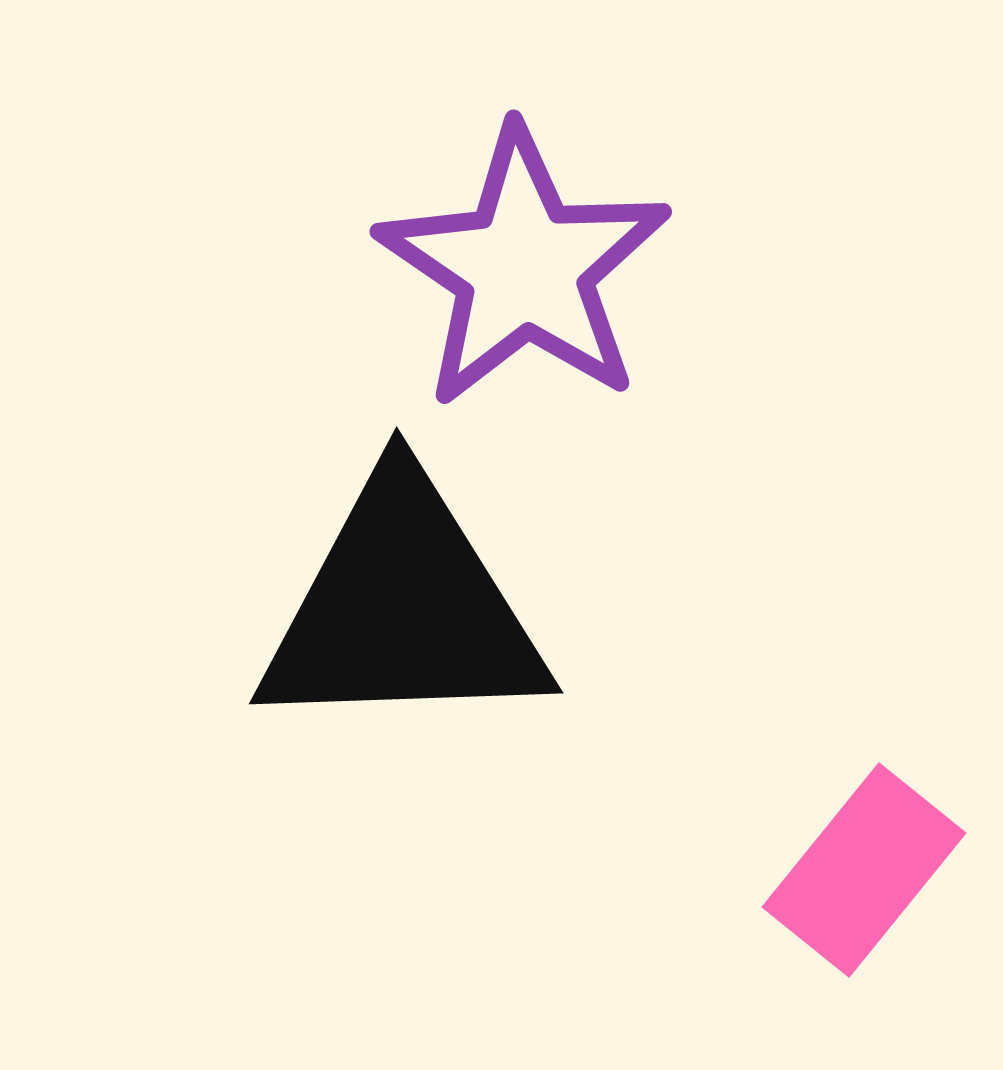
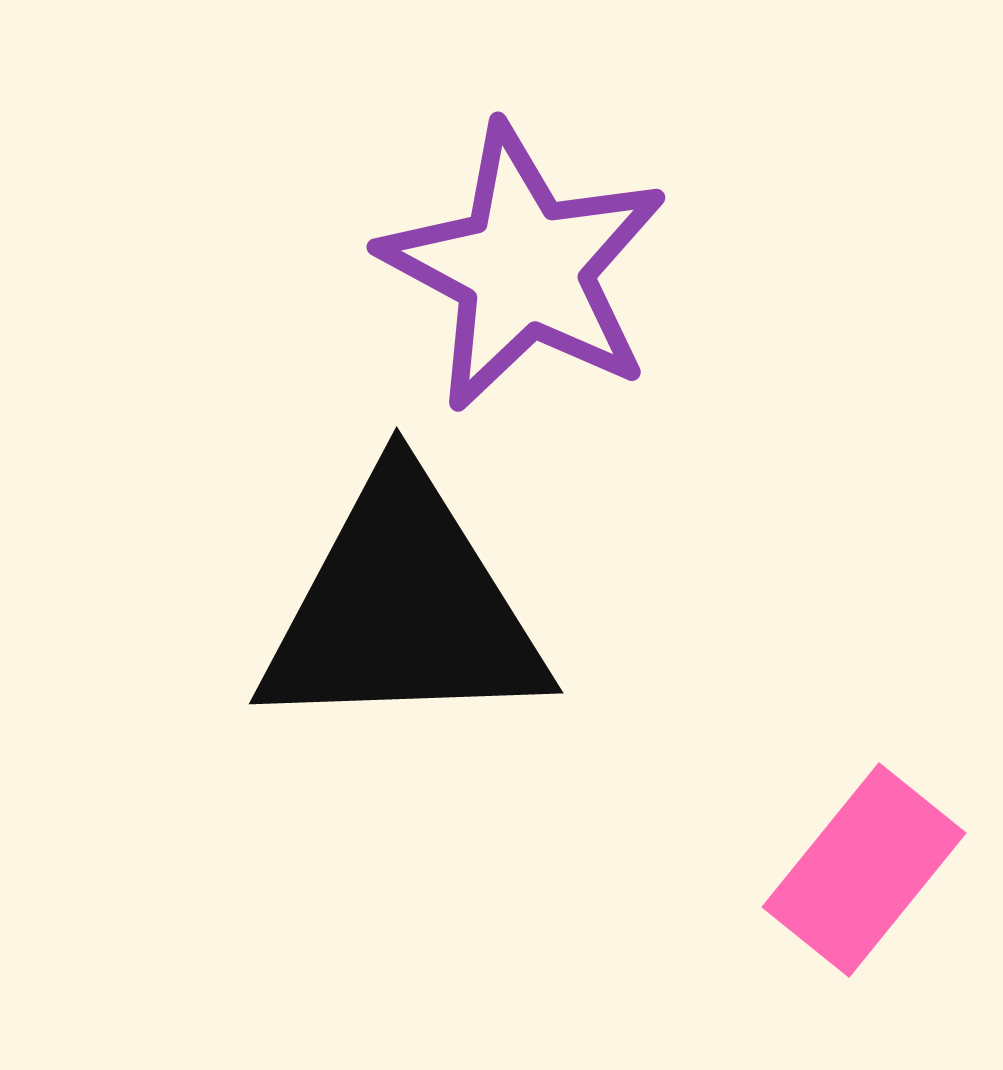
purple star: rotated 6 degrees counterclockwise
